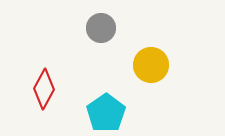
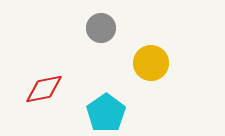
yellow circle: moved 2 px up
red diamond: rotated 51 degrees clockwise
